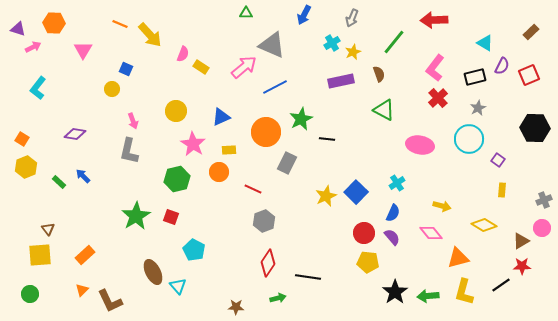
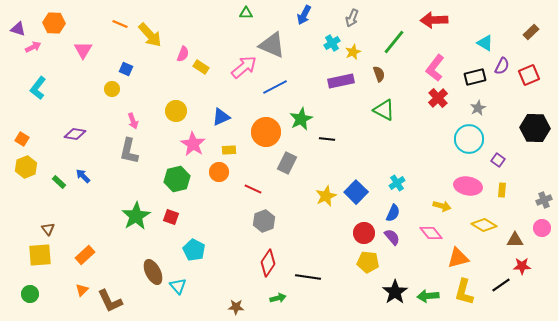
pink ellipse at (420, 145): moved 48 px right, 41 px down
brown triangle at (521, 241): moved 6 px left, 1 px up; rotated 30 degrees clockwise
